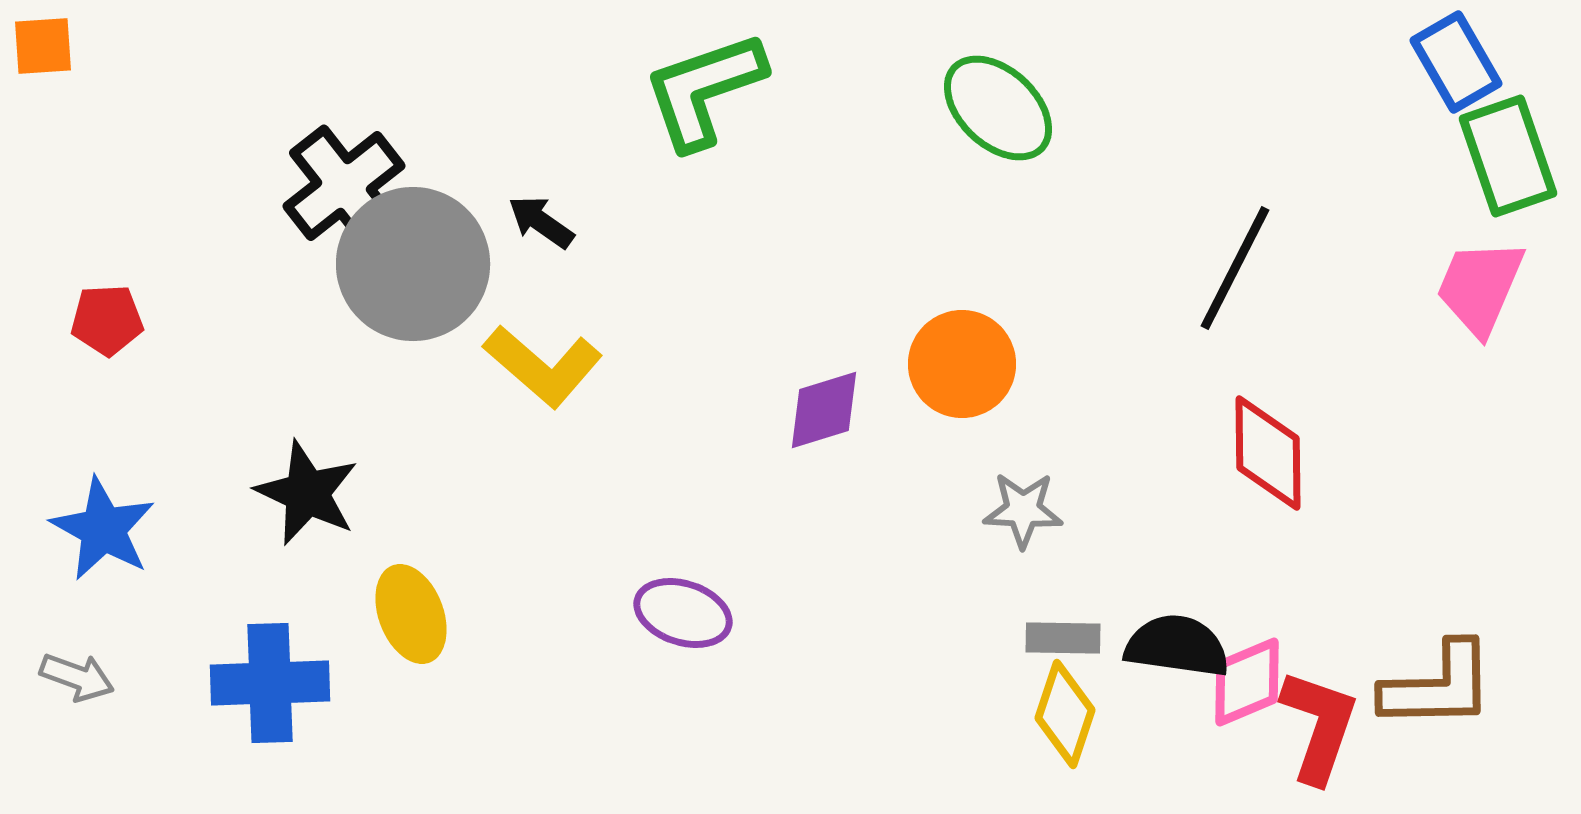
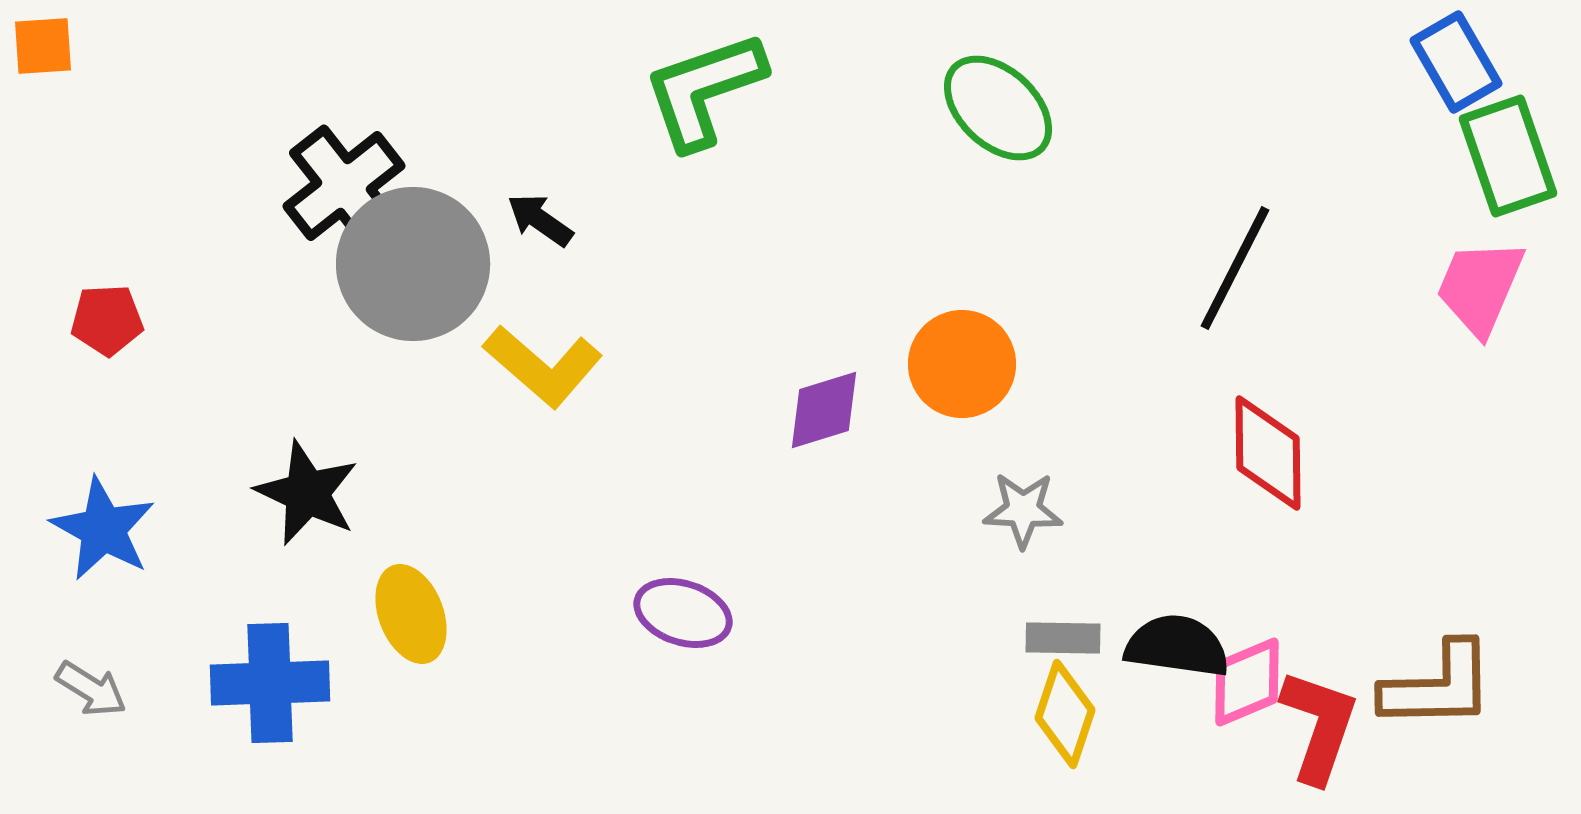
black arrow: moved 1 px left, 2 px up
gray arrow: moved 14 px right, 12 px down; rotated 12 degrees clockwise
